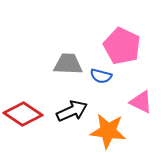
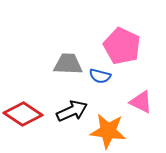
blue semicircle: moved 1 px left
